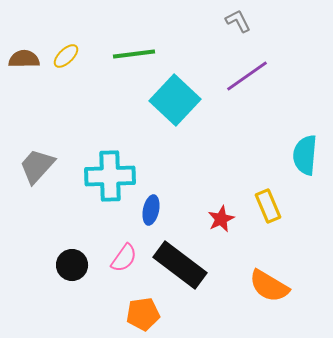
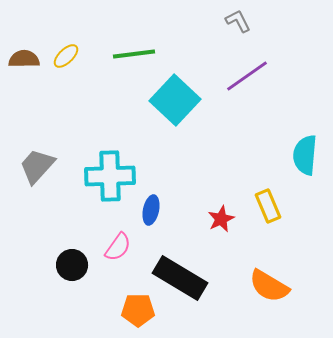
pink semicircle: moved 6 px left, 11 px up
black rectangle: moved 13 px down; rotated 6 degrees counterclockwise
orange pentagon: moved 5 px left, 4 px up; rotated 8 degrees clockwise
